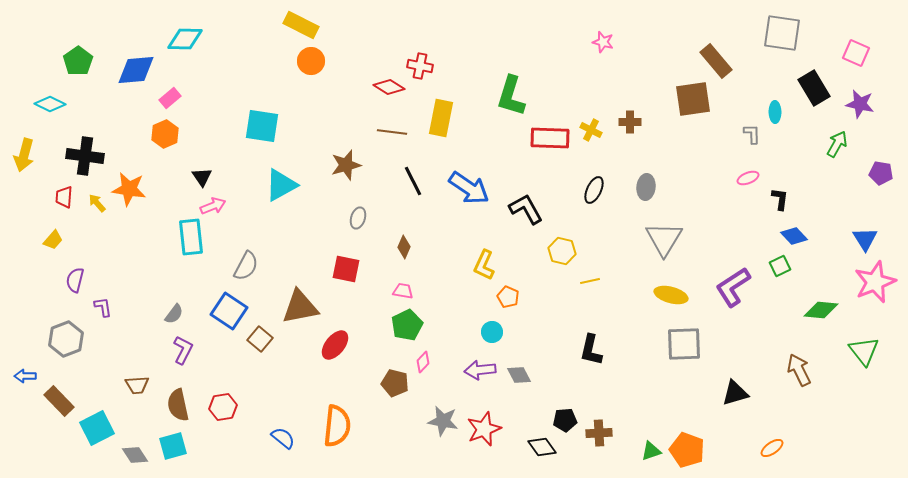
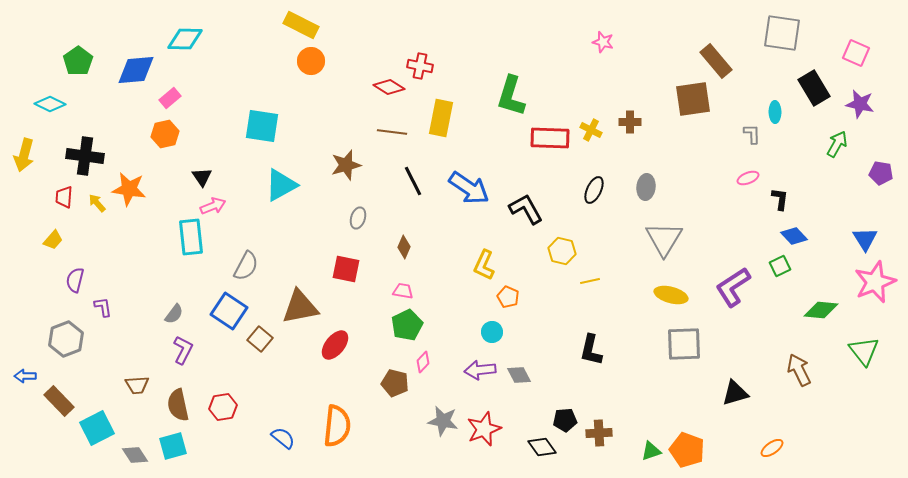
orange hexagon at (165, 134): rotated 12 degrees clockwise
